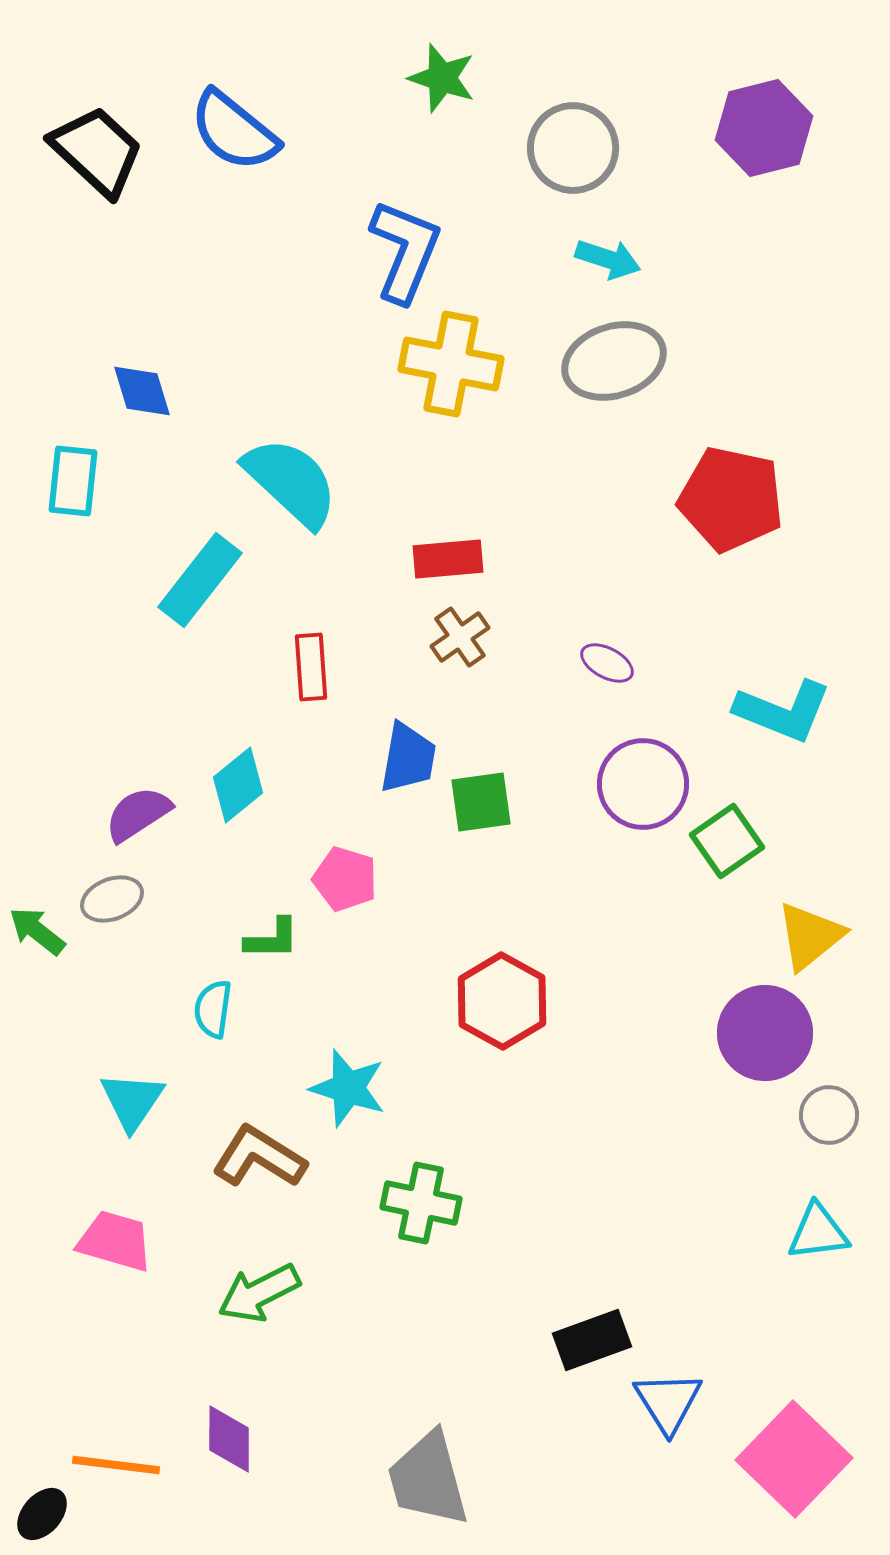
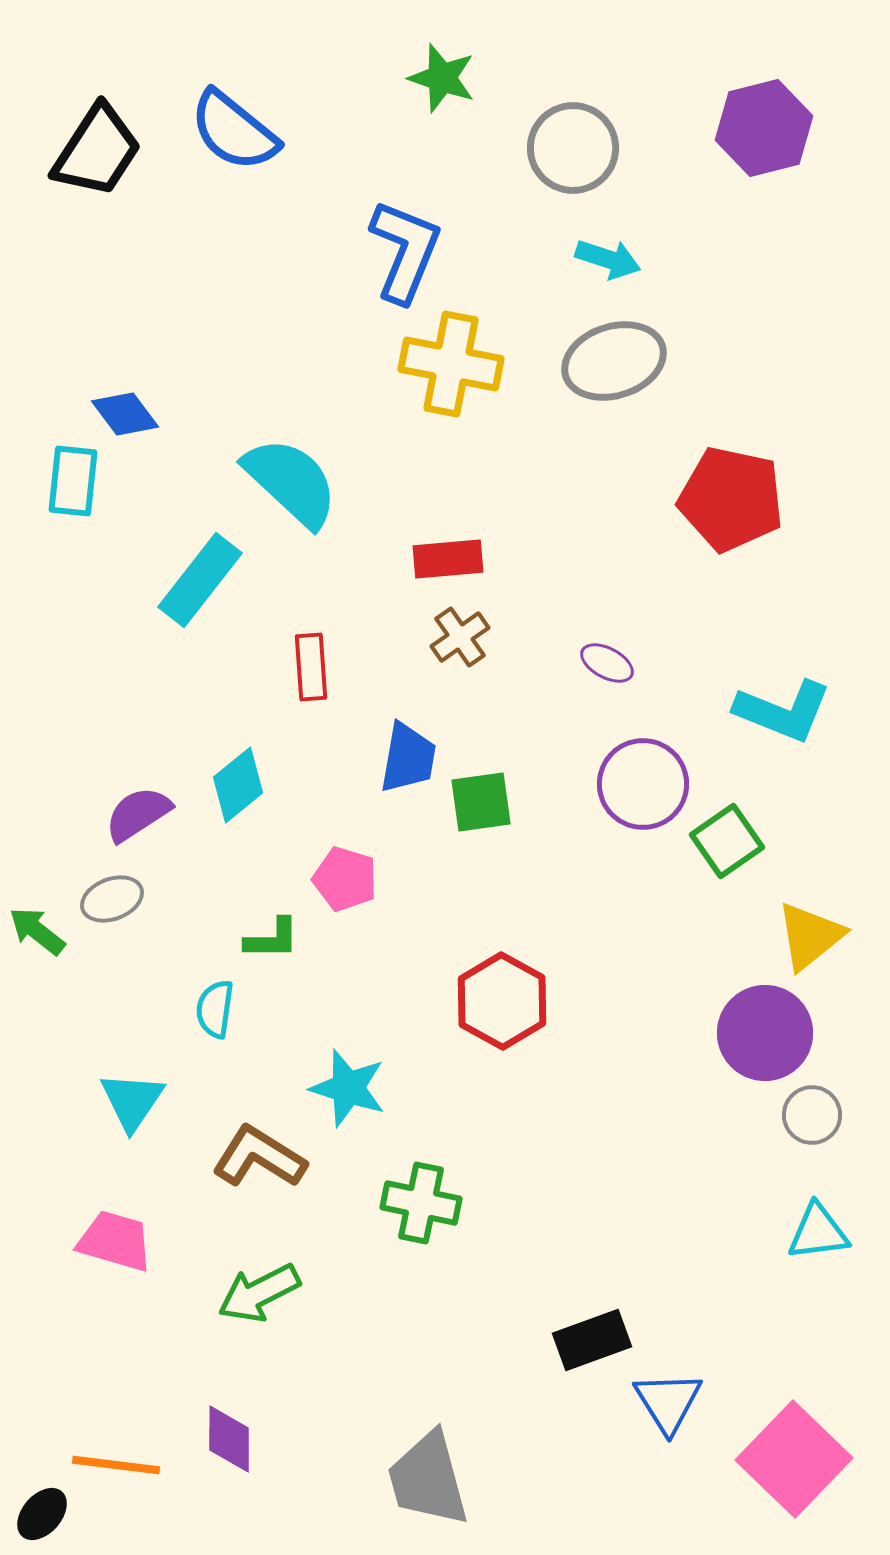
black trapezoid at (97, 151): rotated 80 degrees clockwise
blue diamond at (142, 391): moved 17 px left, 23 px down; rotated 20 degrees counterclockwise
cyan semicircle at (213, 1009): moved 2 px right
gray circle at (829, 1115): moved 17 px left
